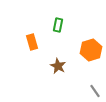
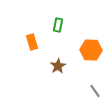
orange hexagon: rotated 20 degrees clockwise
brown star: rotated 14 degrees clockwise
